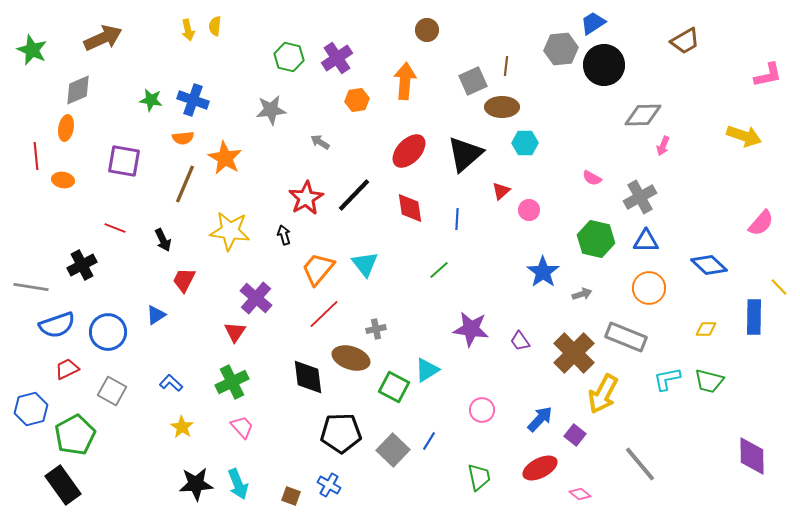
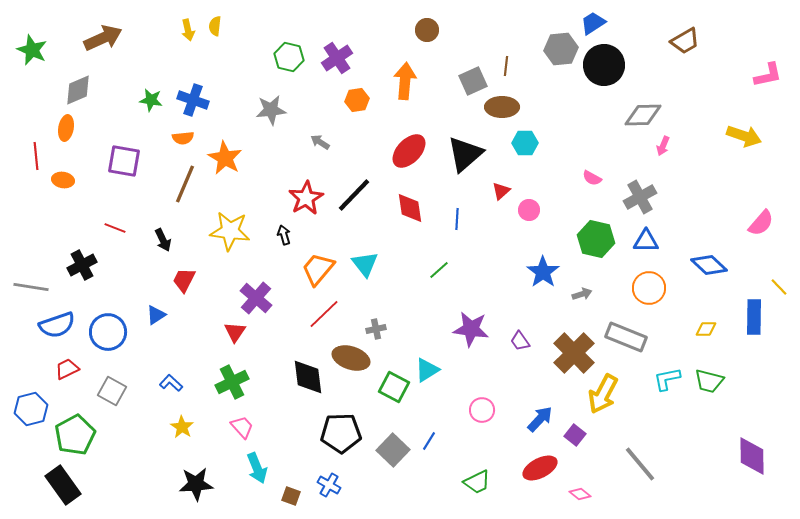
green trapezoid at (479, 477): moved 2 px left, 5 px down; rotated 76 degrees clockwise
cyan arrow at (238, 484): moved 19 px right, 16 px up
